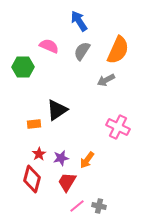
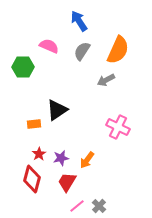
gray cross: rotated 32 degrees clockwise
